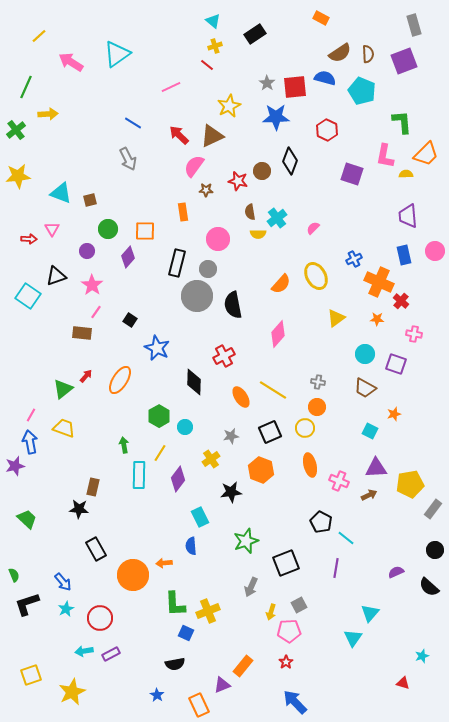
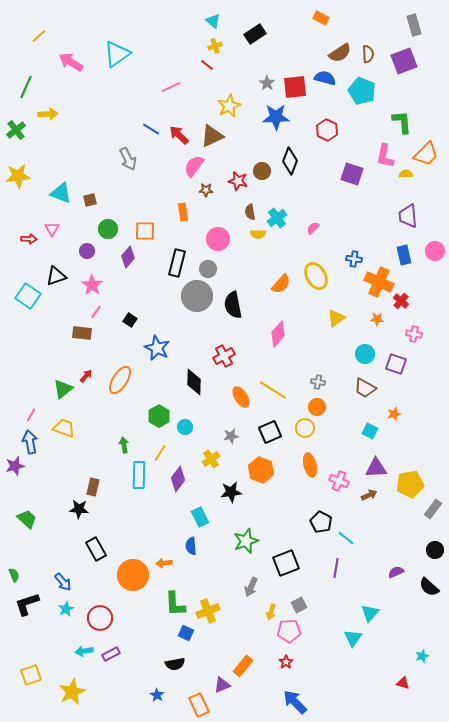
blue line at (133, 123): moved 18 px right, 6 px down
blue cross at (354, 259): rotated 35 degrees clockwise
